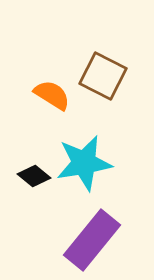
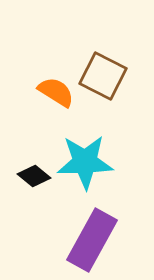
orange semicircle: moved 4 px right, 3 px up
cyan star: moved 1 px right, 1 px up; rotated 8 degrees clockwise
purple rectangle: rotated 10 degrees counterclockwise
